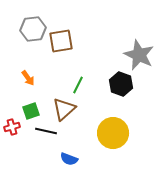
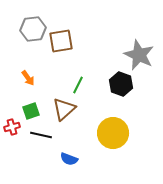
black line: moved 5 px left, 4 px down
